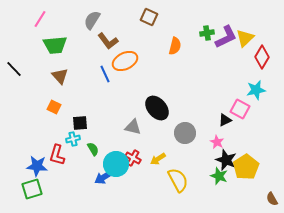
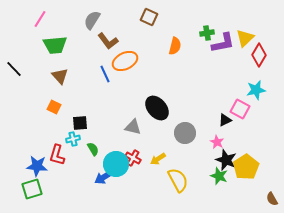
purple L-shape: moved 3 px left, 6 px down; rotated 15 degrees clockwise
red diamond: moved 3 px left, 2 px up
